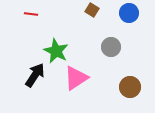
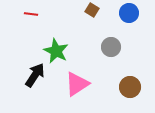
pink triangle: moved 1 px right, 6 px down
